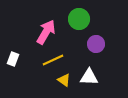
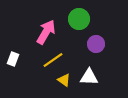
yellow line: rotated 10 degrees counterclockwise
